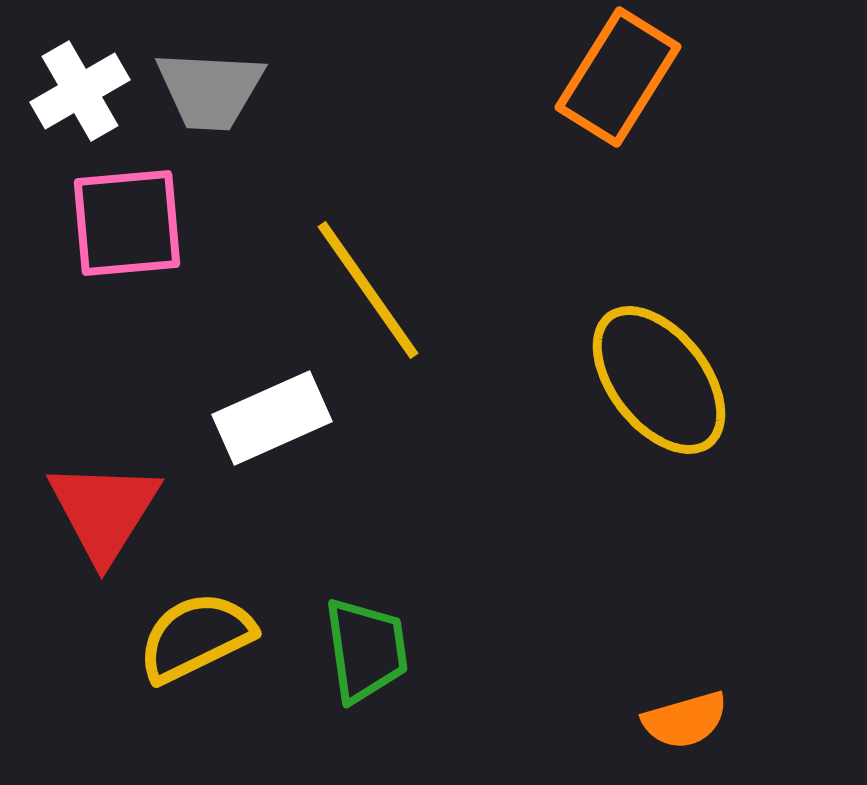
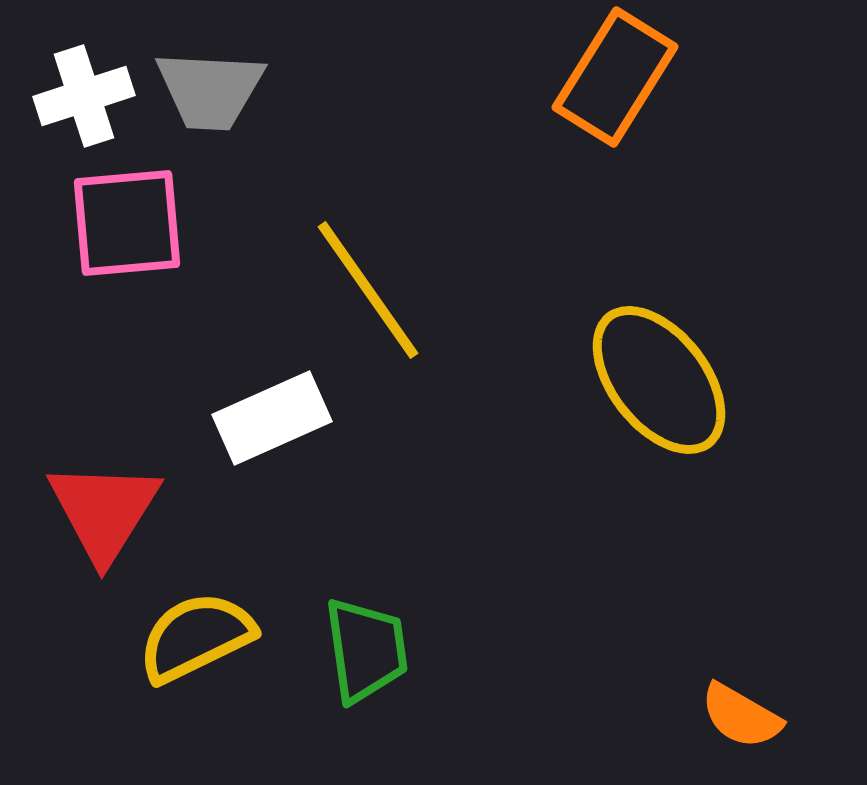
orange rectangle: moved 3 px left
white cross: moved 4 px right, 5 px down; rotated 12 degrees clockwise
orange semicircle: moved 56 px right, 4 px up; rotated 46 degrees clockwise
